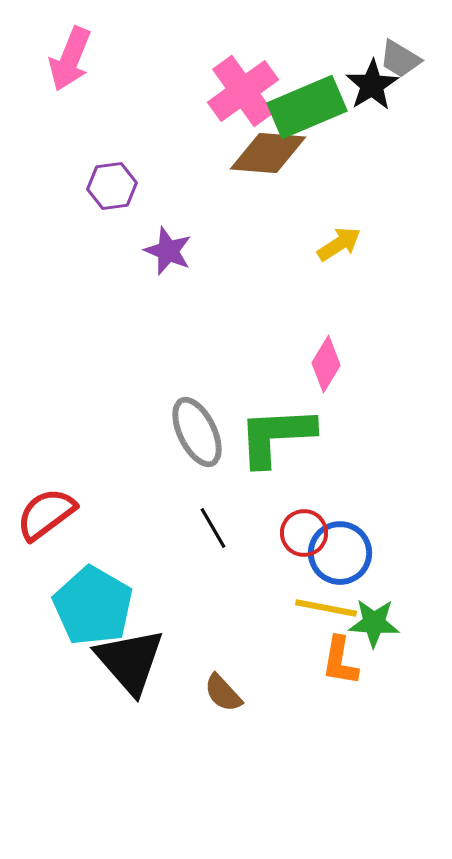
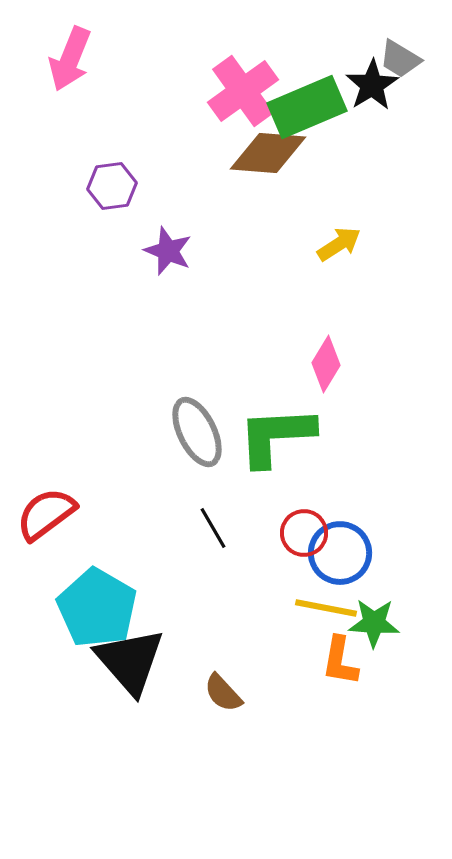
cyan pentagon: moved 4 px right, 2 px down
